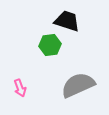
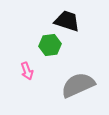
pink arrow: moved 7 px right, 17 px up
